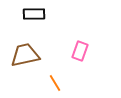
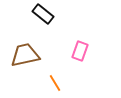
black rectangle: moved 9 px right; rotated 40 degrees clockwise
